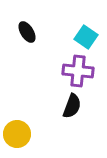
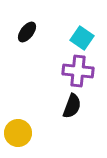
black ellipse: rotated 70 degrees clockwise
cyan square: moved 4 px left, 1 px down
yellow circle: moved 1 px right, 1 px up
